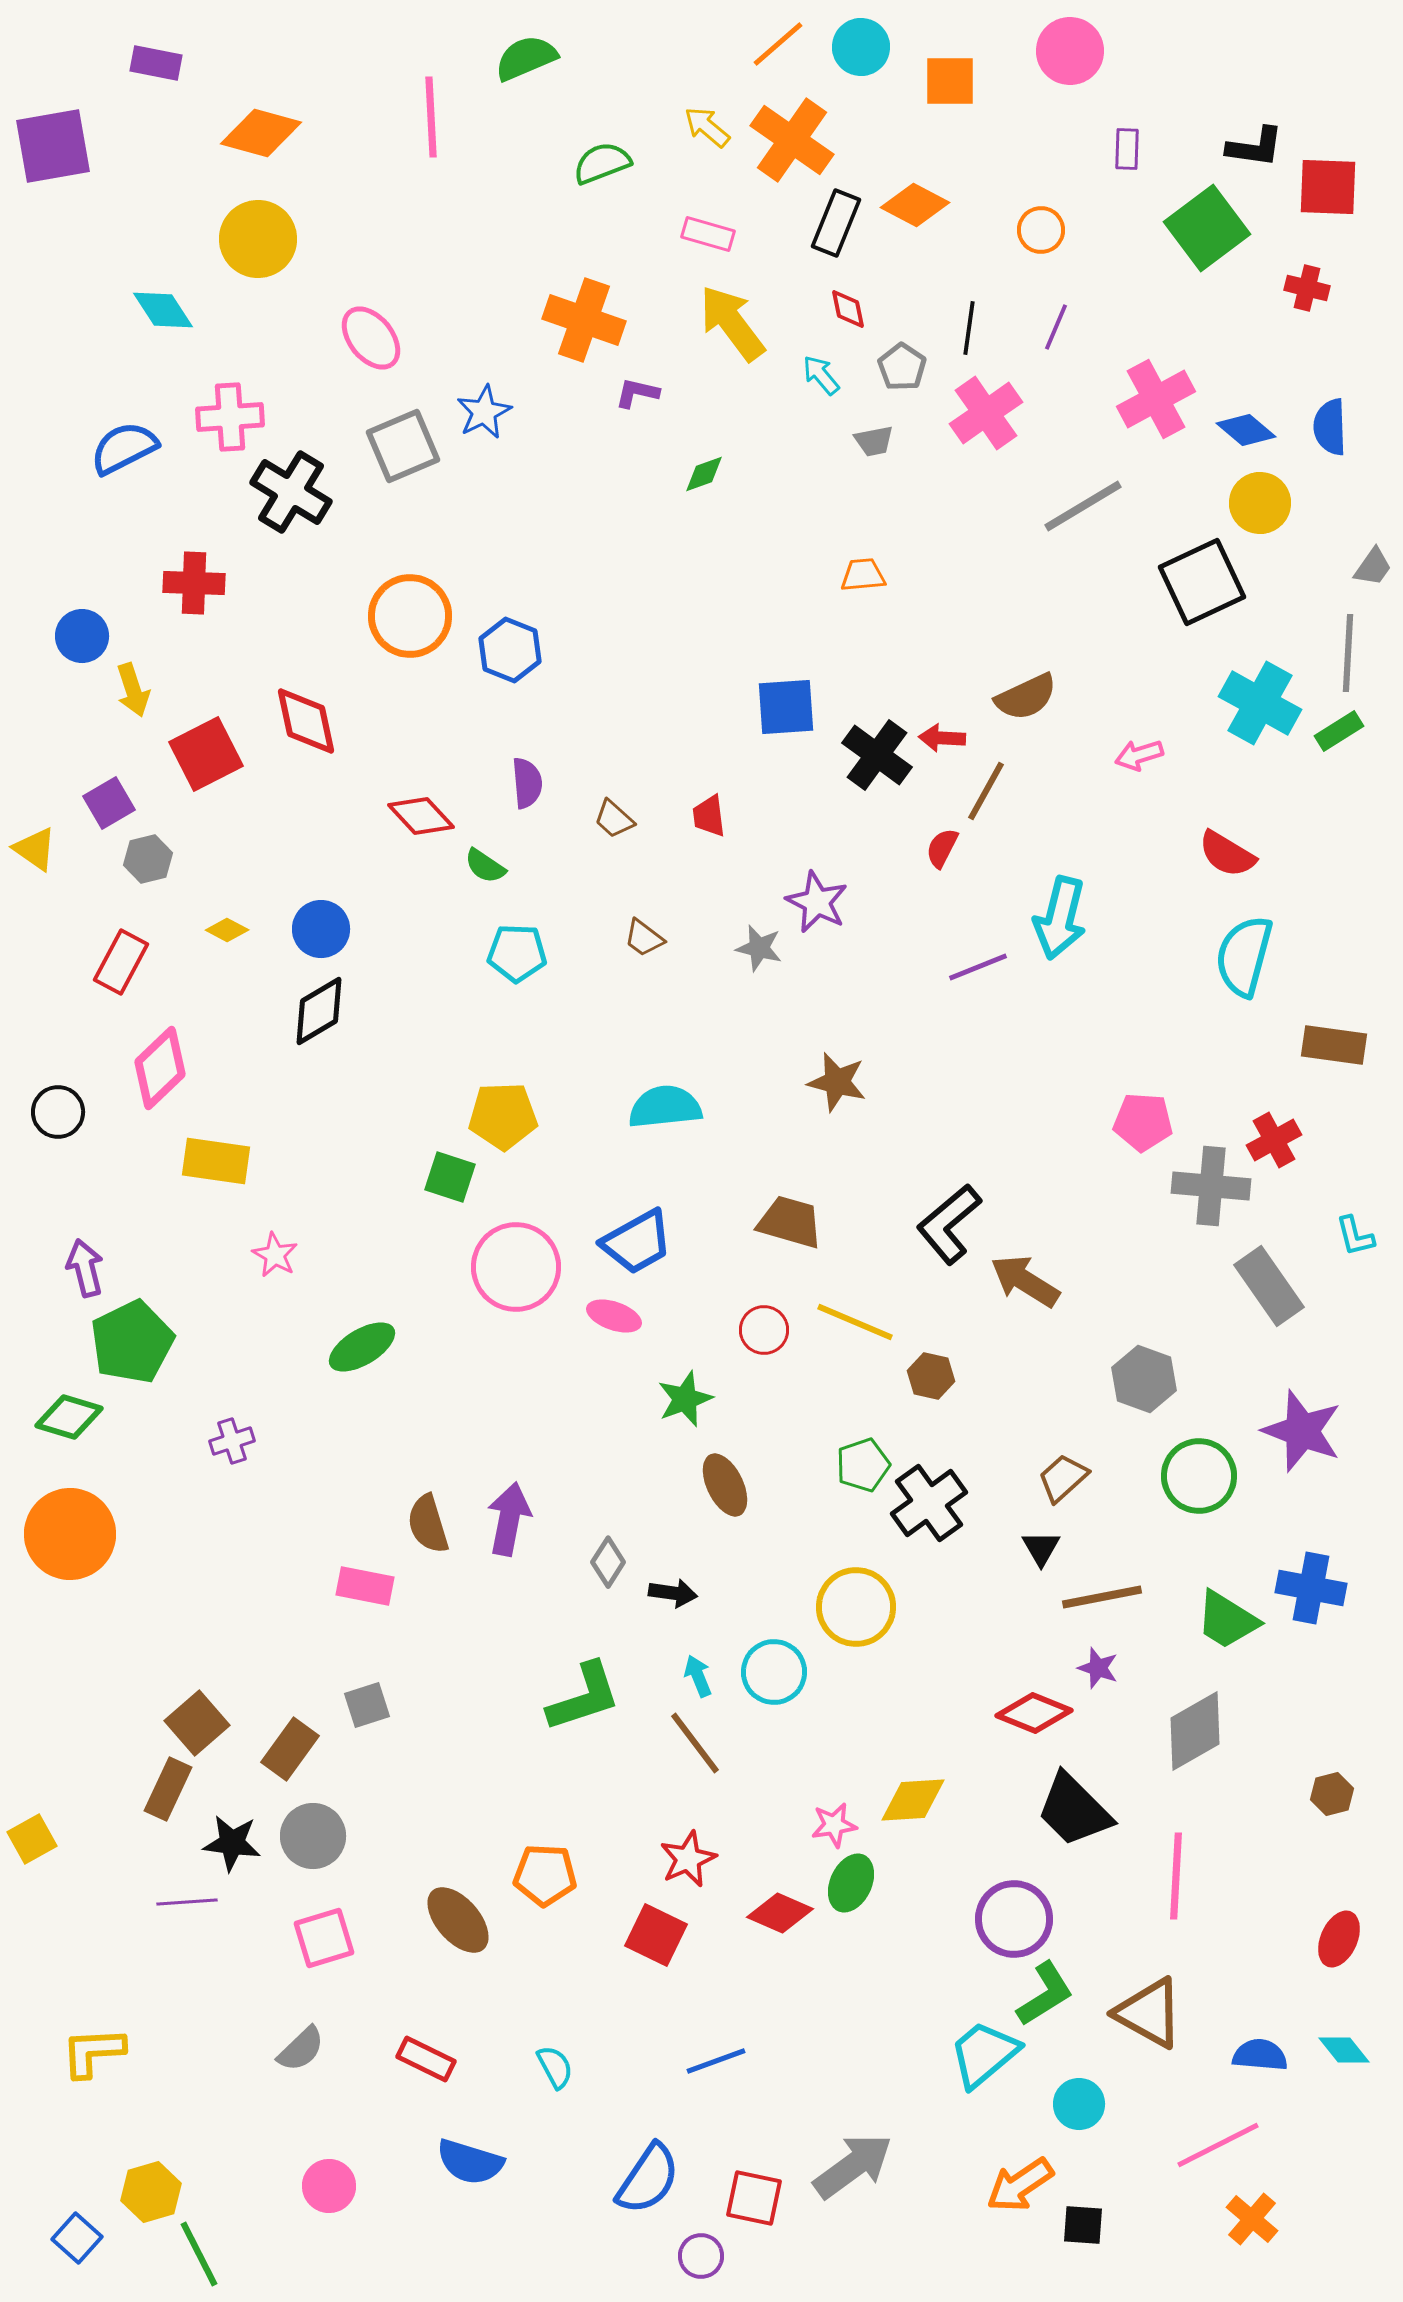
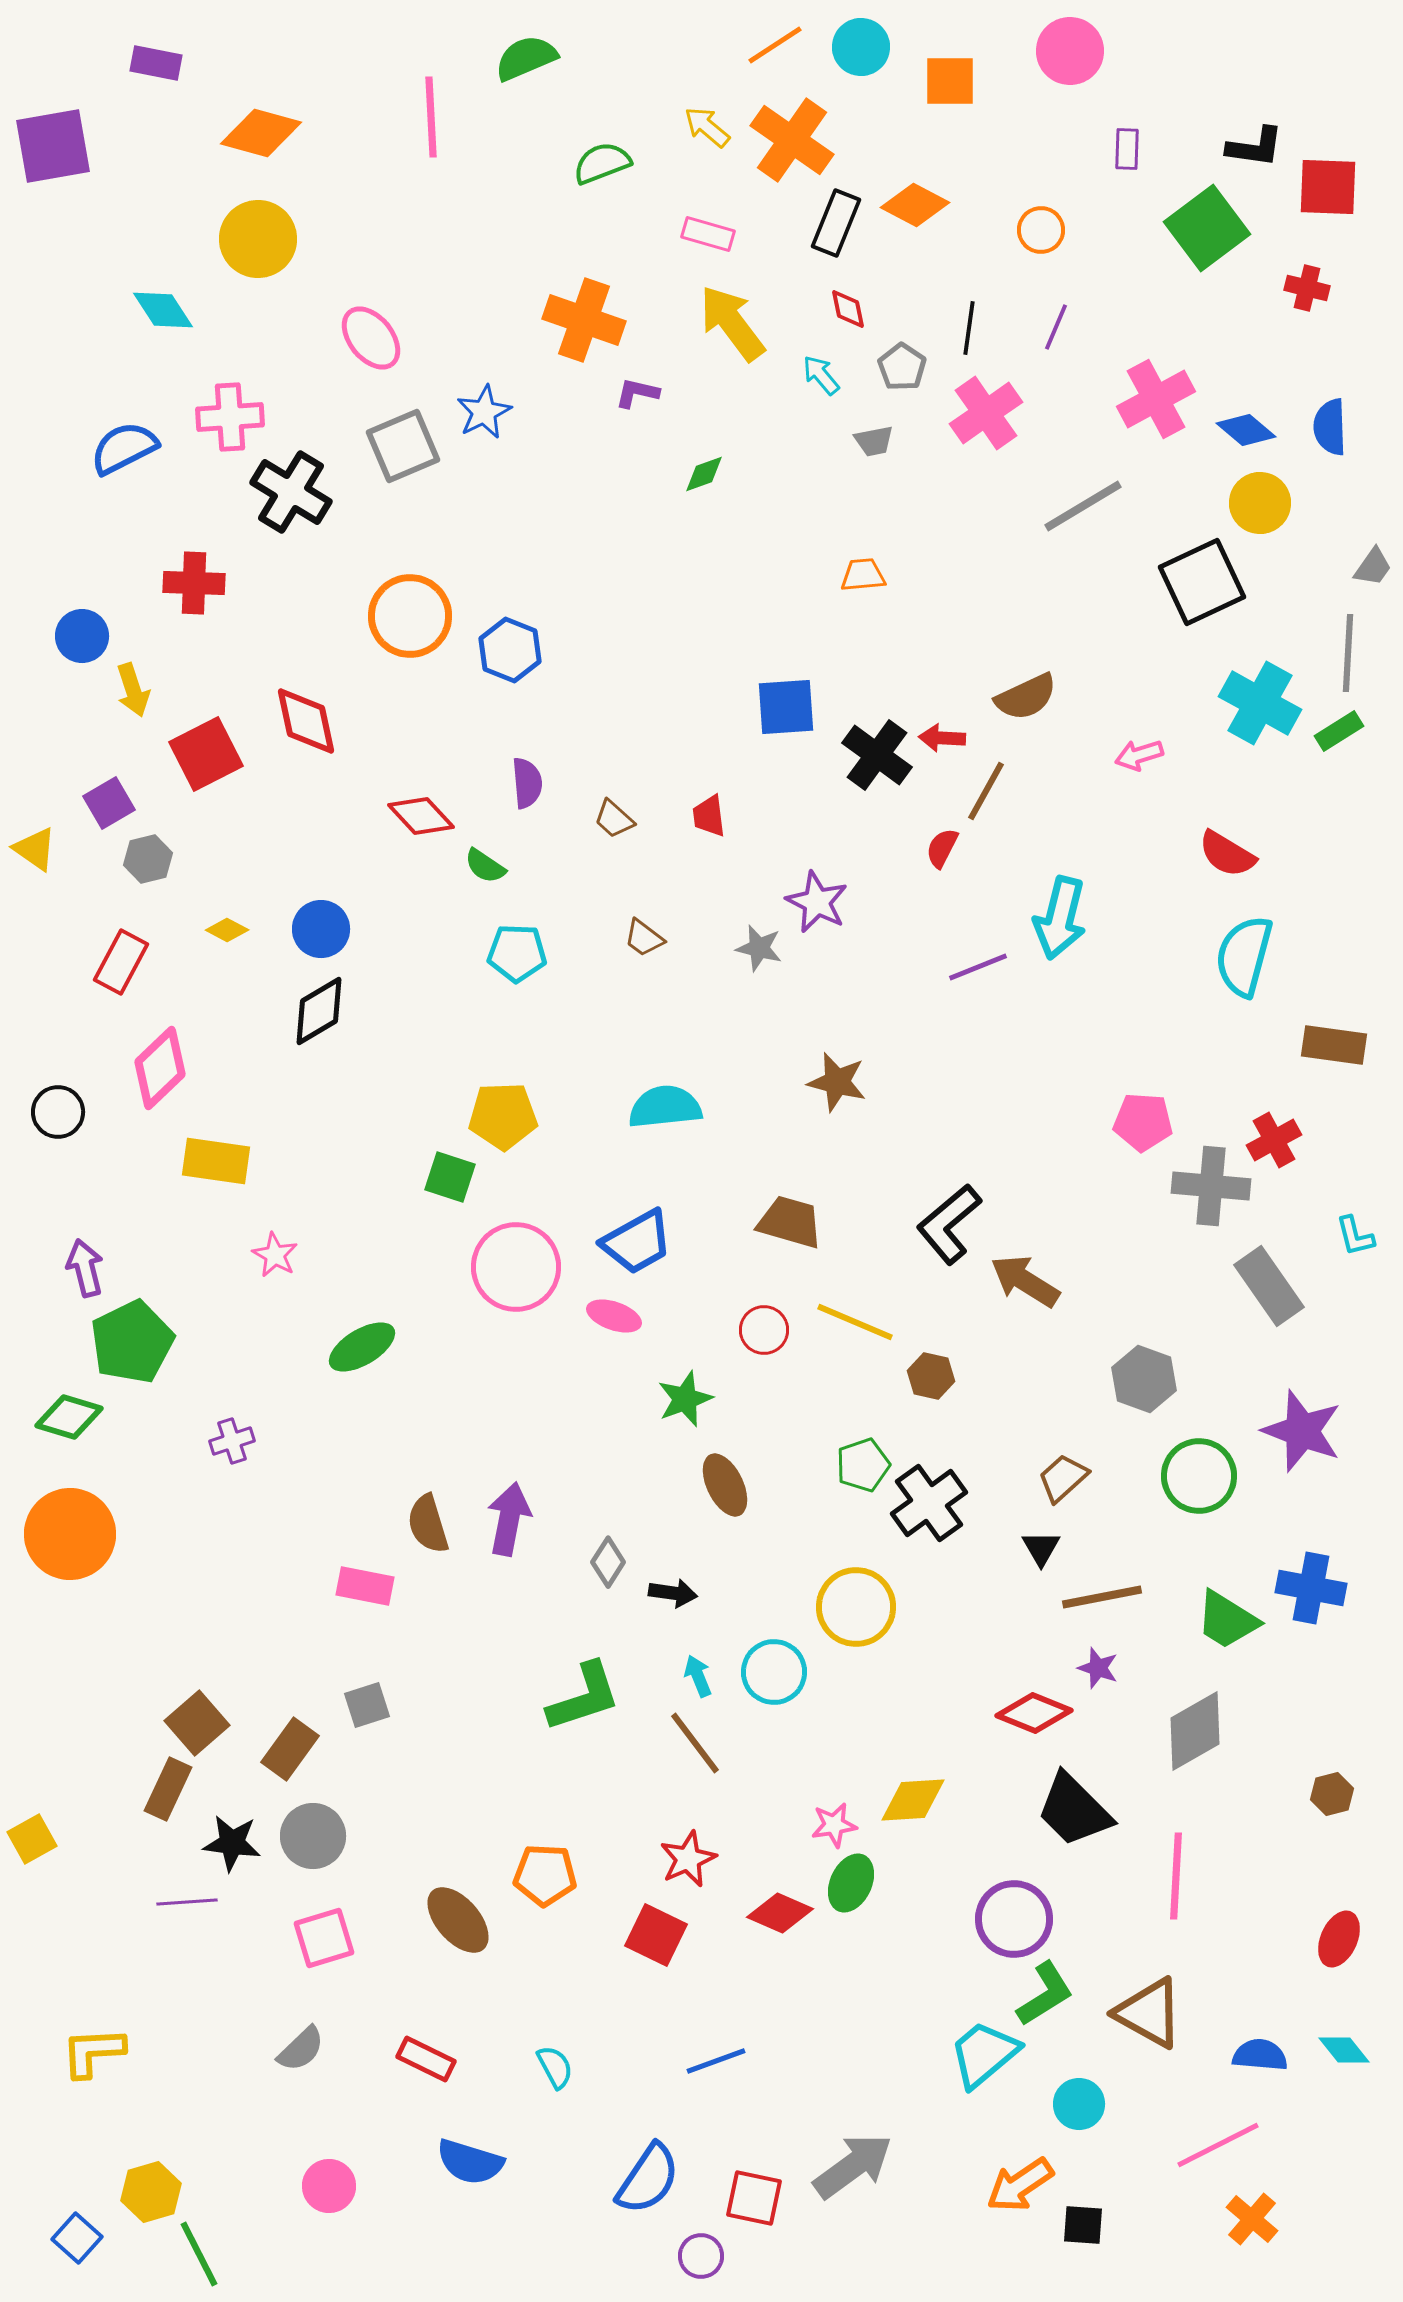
orange line at (778, 44): moved 3 px left, 1 px down; rotated 8 degrees clockwise
